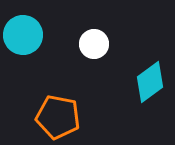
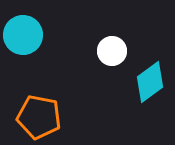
white circle: moved 18 px right, 7 px down
orange pentagon: moved 19 px left
